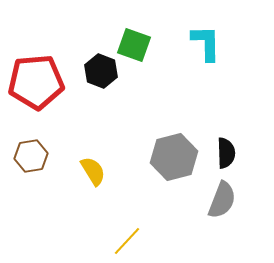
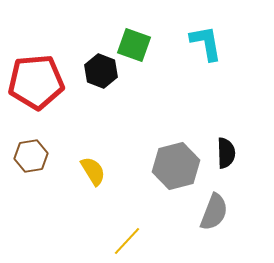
cyan L-shape: rotated 9 degrees counterclockwise
gray hexagon: moved 2 px right, 9 px down
gray semicircle: moved 8 px left, 12 px down
